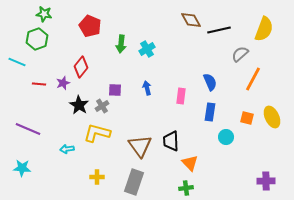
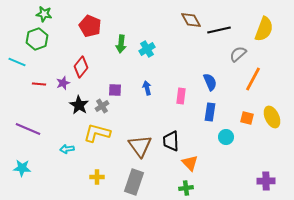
gray semicircle: moved 2 px left
